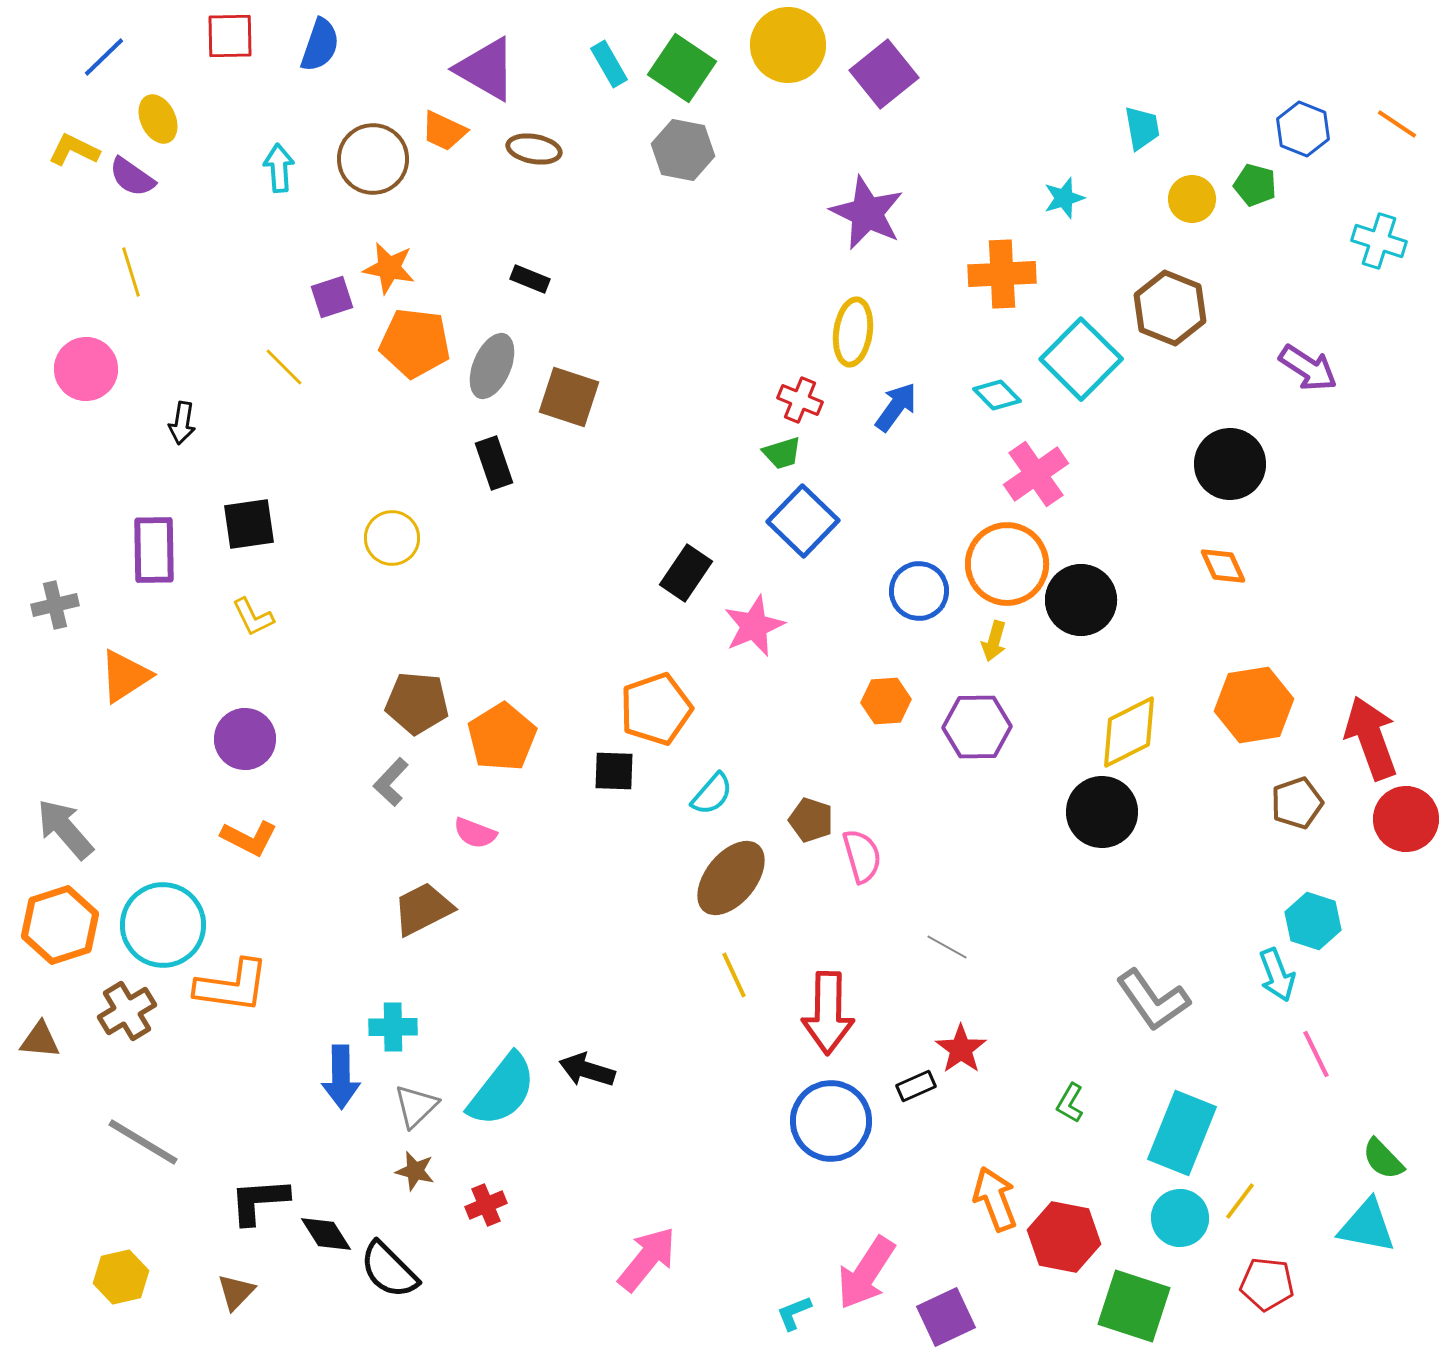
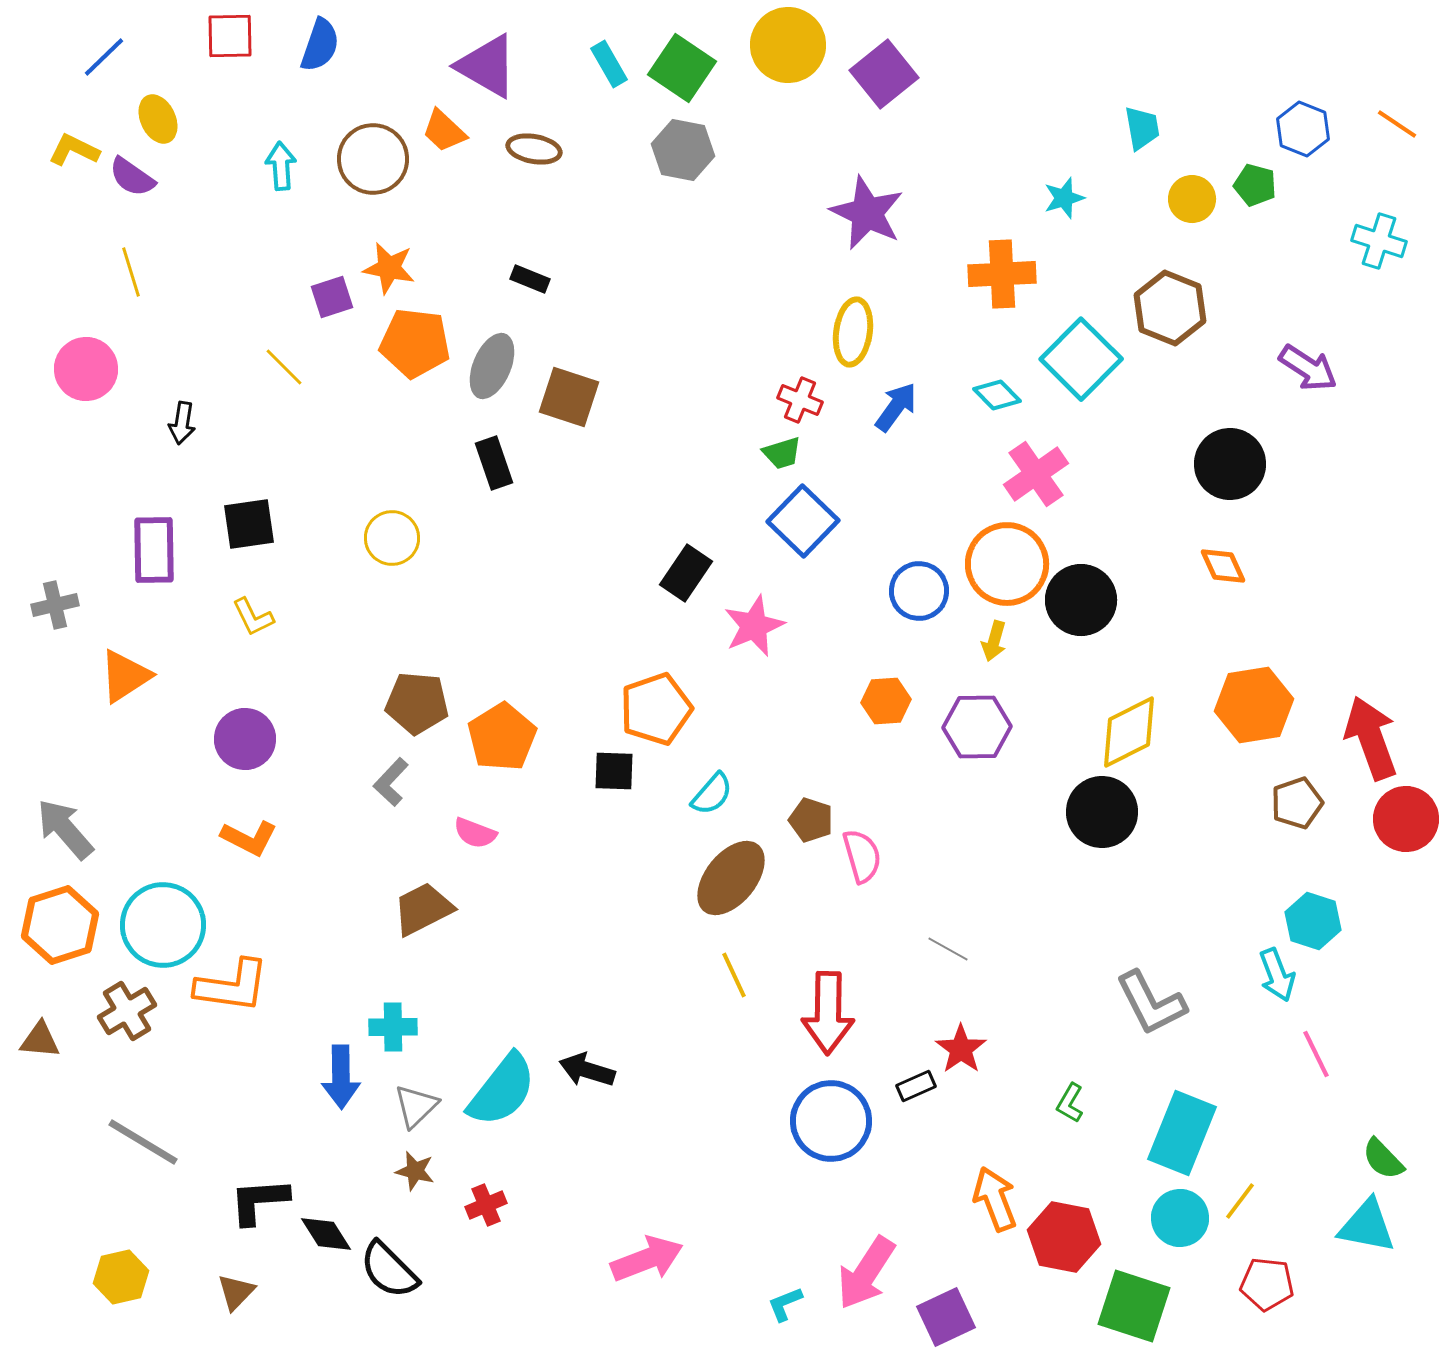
purple triangle at (486, 69): moved 1 px right, 3 px up
orange trapezoid at (444, 131): rotated 18 degrees clockwise
cyan arrow at (279, 168): moved 2 px right, 2 px up
gray line at (947, 947): moved 1 px right, 2 px down
gray L-shape at (1153, 1000): moved 2 px left, 3 px down; rotated 8 degrees clockwise
pink arrow at (647, 1259): rotated 30 degrees clockwise
cyan L-shape at (794, 1313): moved 9 px left, 9 px up
